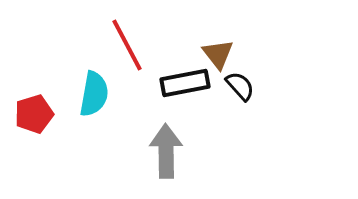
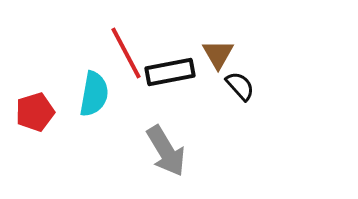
red line: moved 1 px left, 8 px down
brown triangle: rotated 8 degrees clockwise
black rectangle: moved 15 px left, 11 px up
red pentagon: moved 1 px right, 2 px up
gray arrow: rotated 150 degrees clockwise
